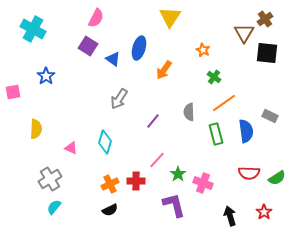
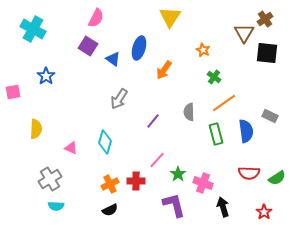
cyan semicircle: moved 2 px right, 1 px up; rotated 126 degrees counterclockwise
black arrow: moved 7 px left, 9 px up
